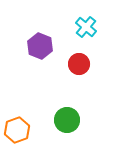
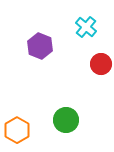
red circle: moved 22 px right
green circle: moved 1 px left
orange hexagon: rotated 10 degrees counterclockwise
